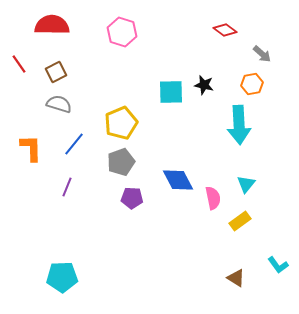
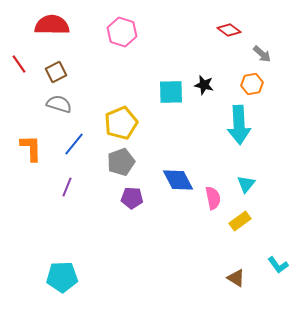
red diamond: moved 4 px right
